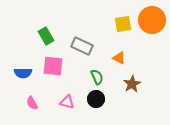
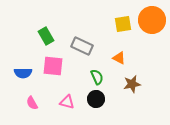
brown star: rotated 18 degrees clockwise
